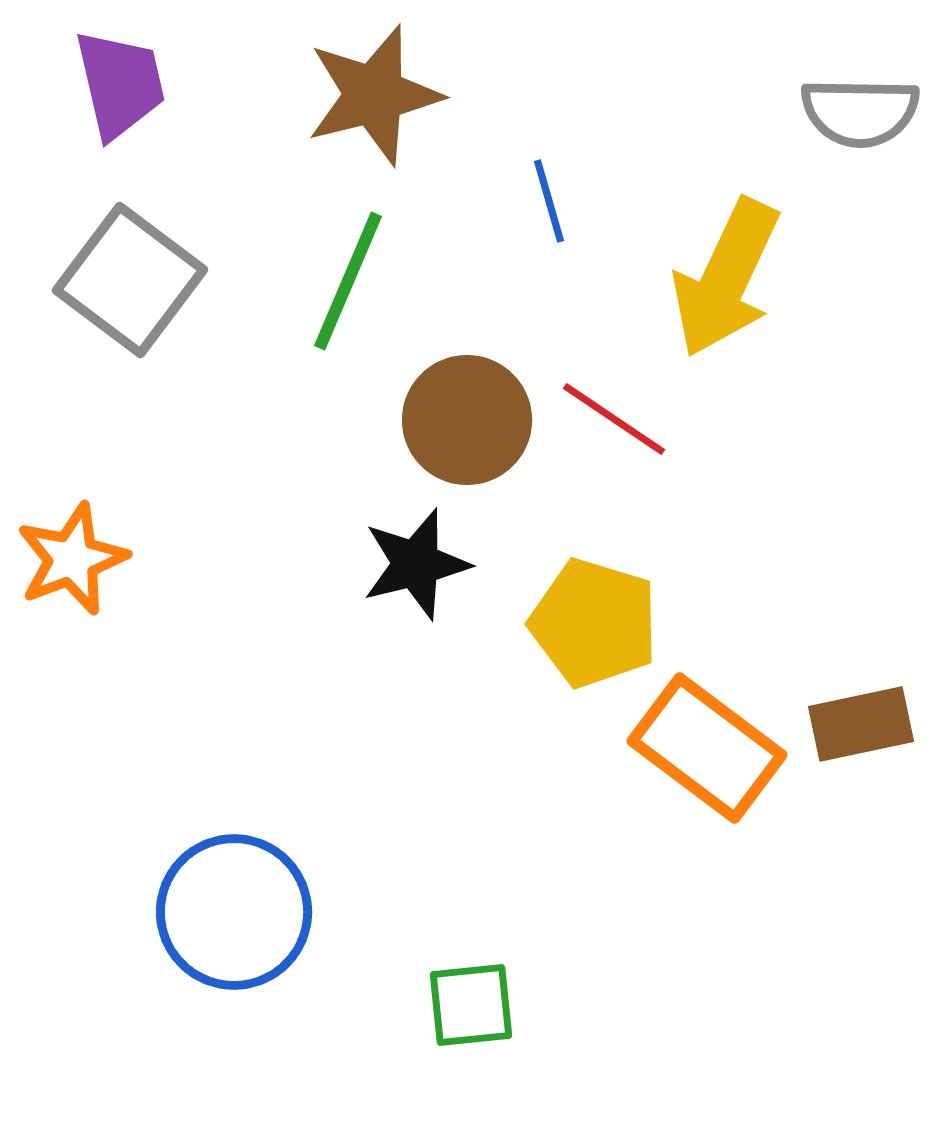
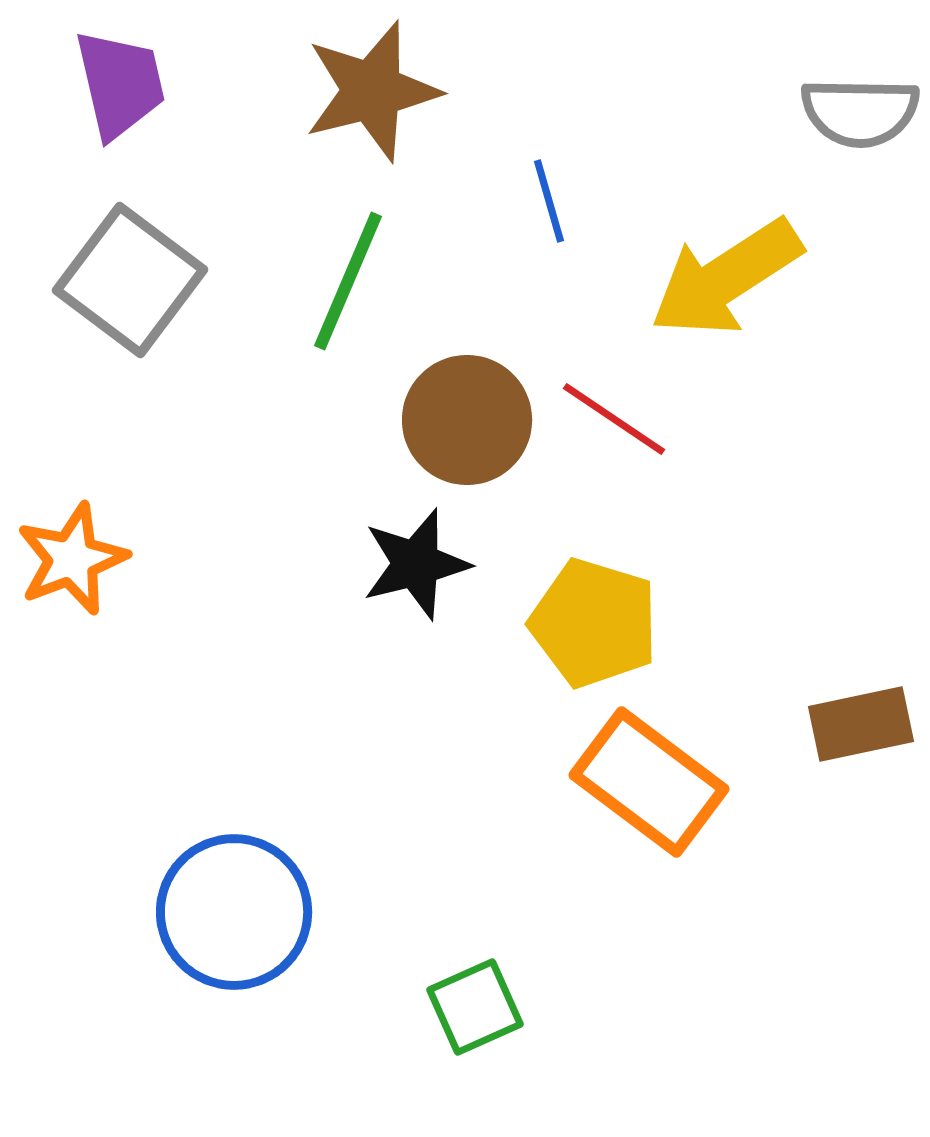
brown star: moved 2 px left, 4 px up
yellow arrow: rotated 32 degrees clockwise
orange rectangle: moved 58 px left, 34 px down
green square: moved 4 px right, 2 px down; rotated 18 degrees counterclockwise
